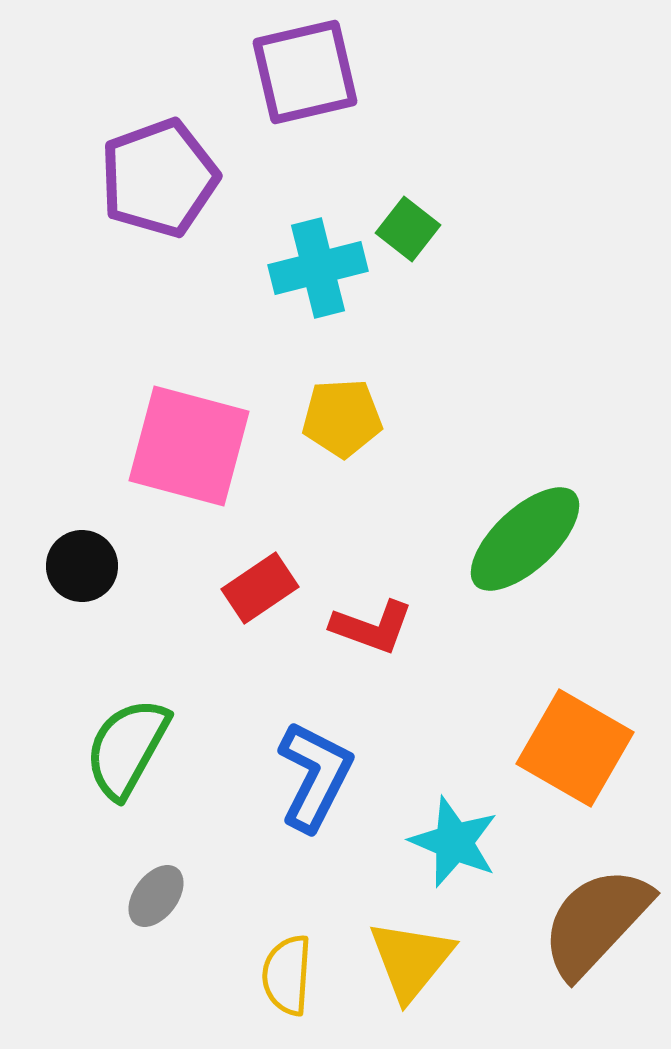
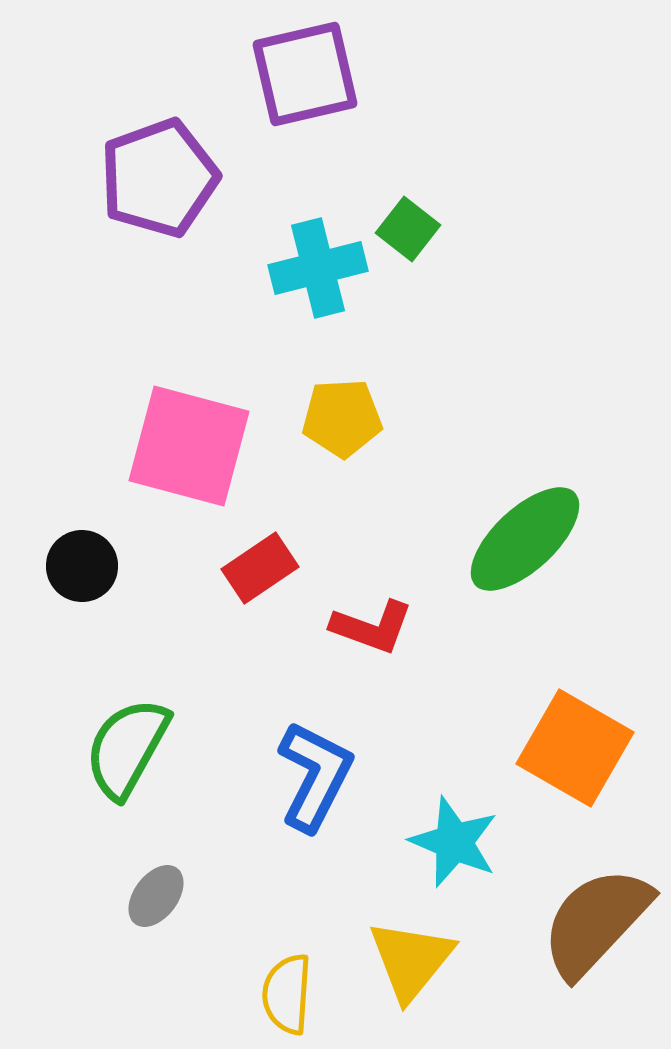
purple square: moved 2 px down
red rectangle: moved 20 px up
yellow semicircle: moved 19 px down
